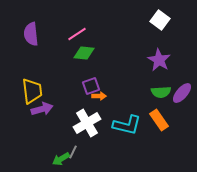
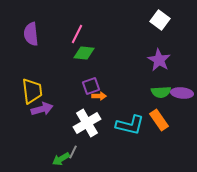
pink line: rotated 30 degrees counterclockwise
purple ellipse: rotated 55 degrees clockwise
cyan L-shape: moved 3 px right
